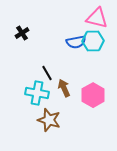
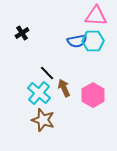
pink triangle: moved 1 px left, 2 px up; rotated 10 degrees counterclockwise
blue semicircle: moved 1 px right, 1 px up
black line: rotated 14 degrees counterclockwise
cyan cross: moved 2 px right; rotated 30 degrees clockwise
brown star: moved 6 px left
